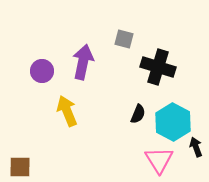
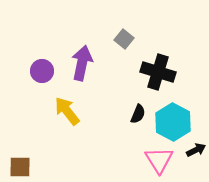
gray square: rotated 24 degrees clockwise
purple arrow: moved 1 px left, 1 px down
black cross: moved 5 px down
yellow arrow: rotated 16 degrees counterclockwise
black arrow: moved 3 px down; rotated 84 degrees clockwise
